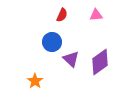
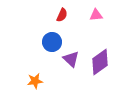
orange star: rotated 28 degrees clockwise
